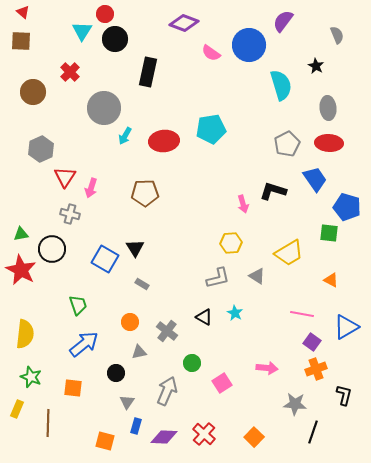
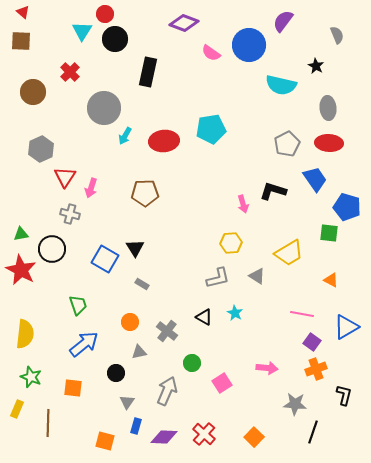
cyan semicircle at (281, 85): rotated 120 degrees clockwise
